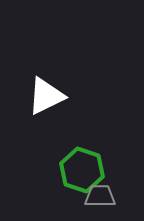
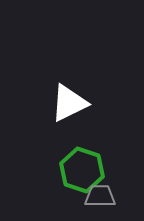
white triangle: moved 23 px right, 7 px down
